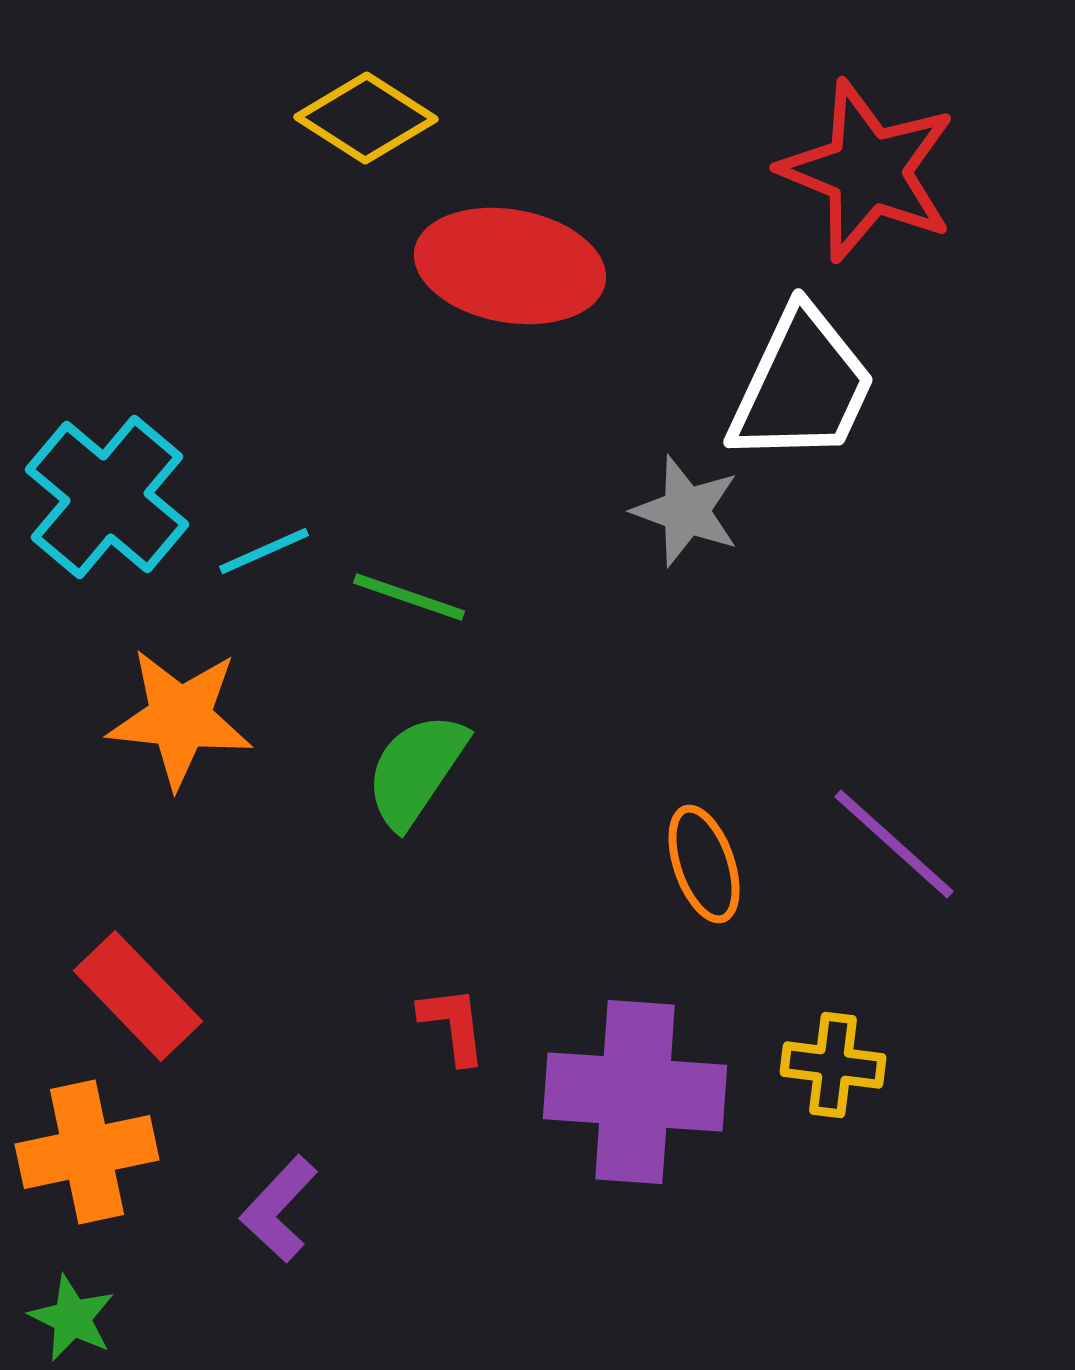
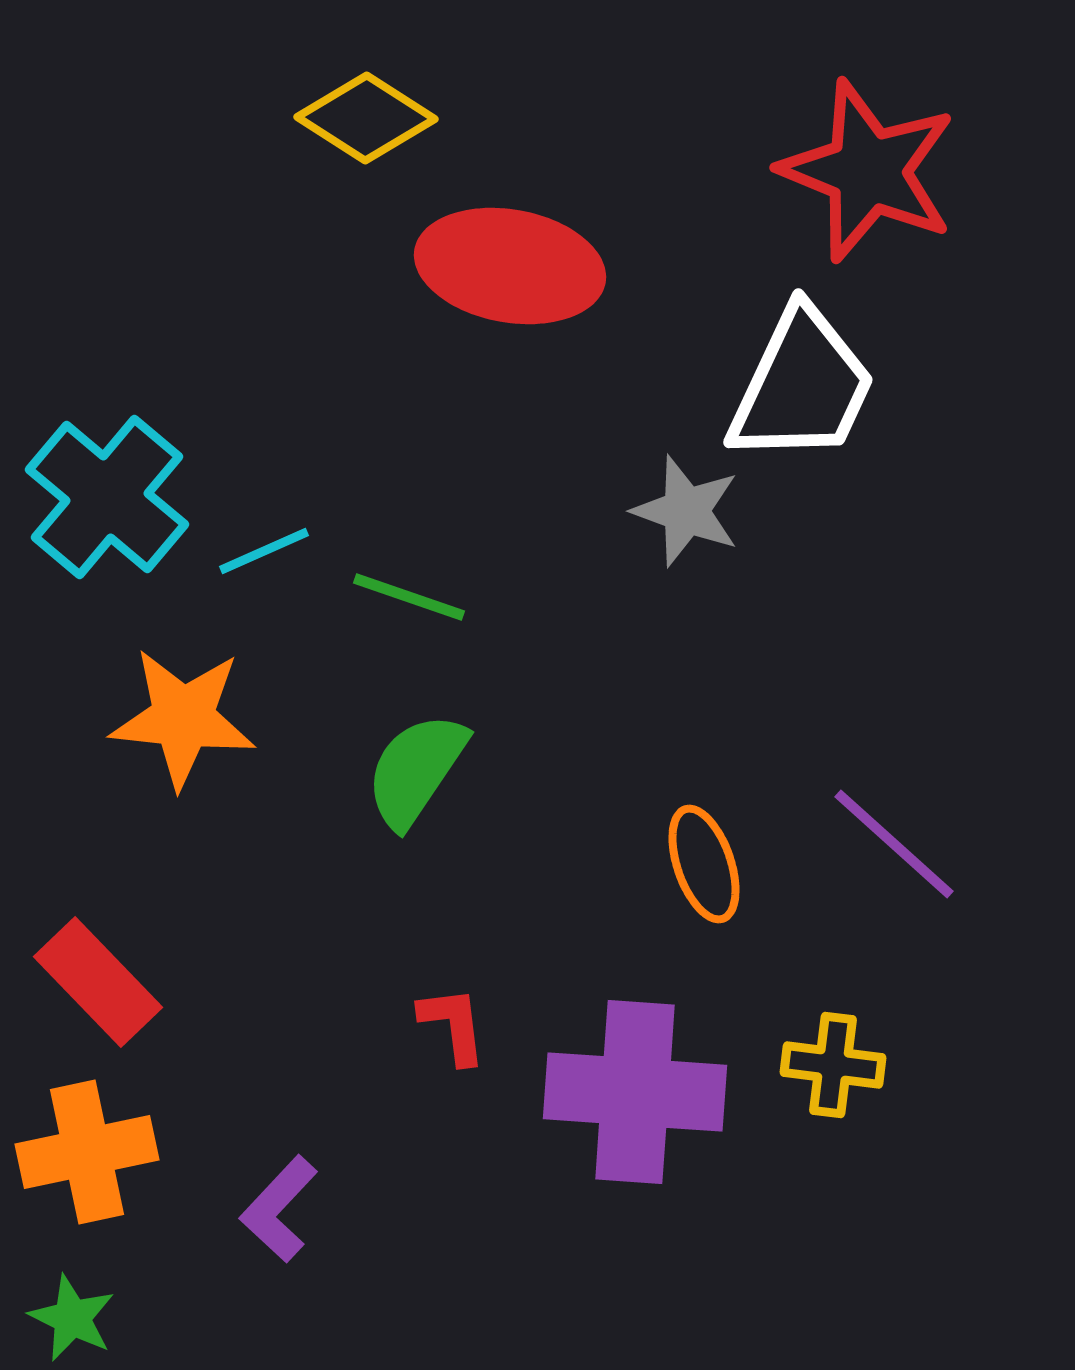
orange star: moved 3 px right
red rectangle: moved 40 px left, 14 px up
